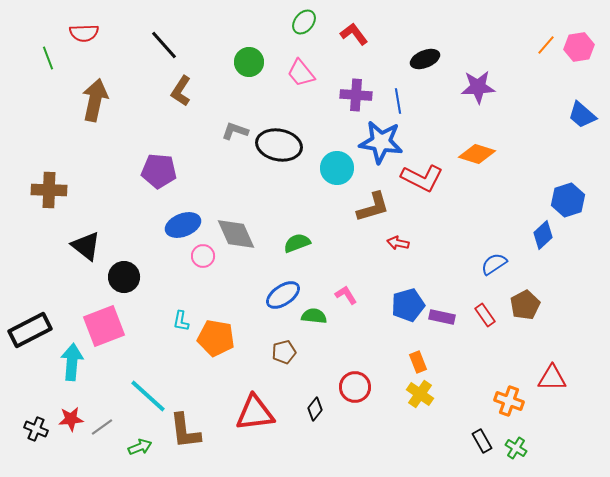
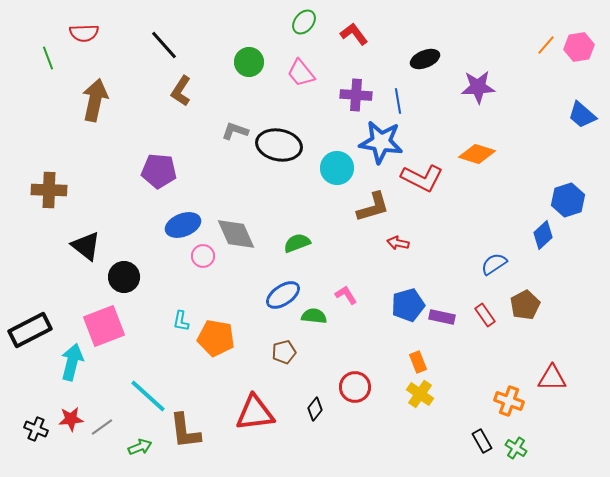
cyan arrow at (72, 362): rotated 9 degrees clockwise
